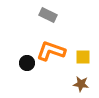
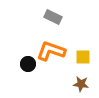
gray rectangle: moved 5 px right, 2 px down
black circle: moved 1 px right, 1 px down
